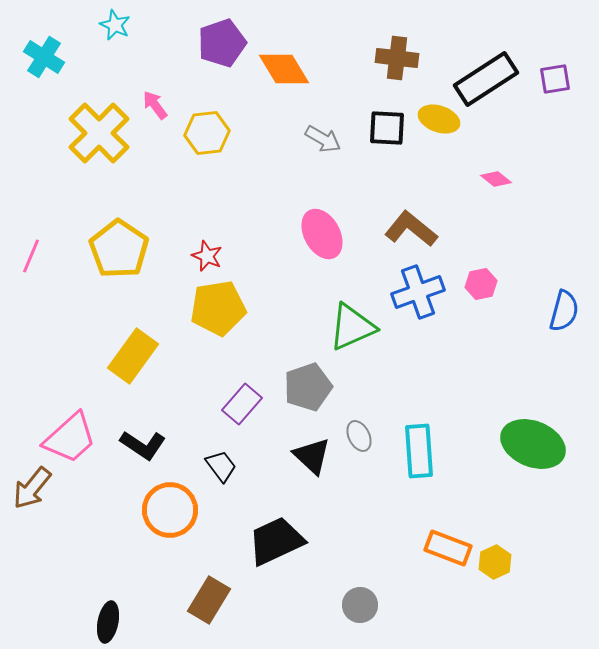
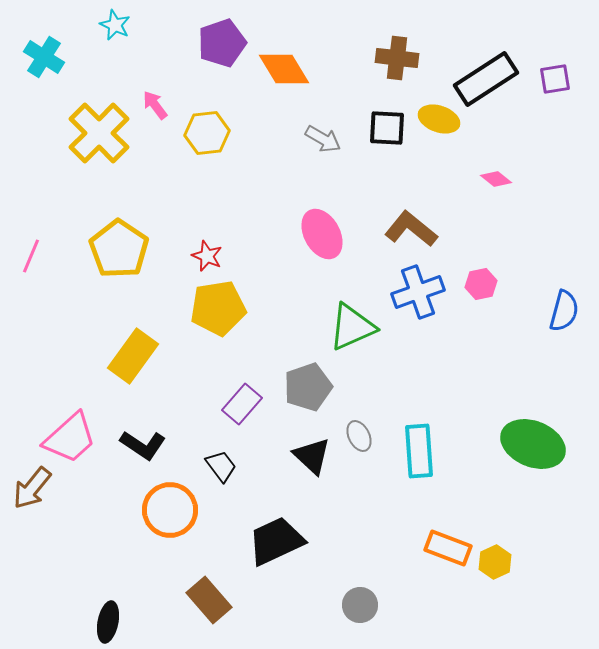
brown rectangle at (209, 600): rotated 72 degrees counterclockwise
